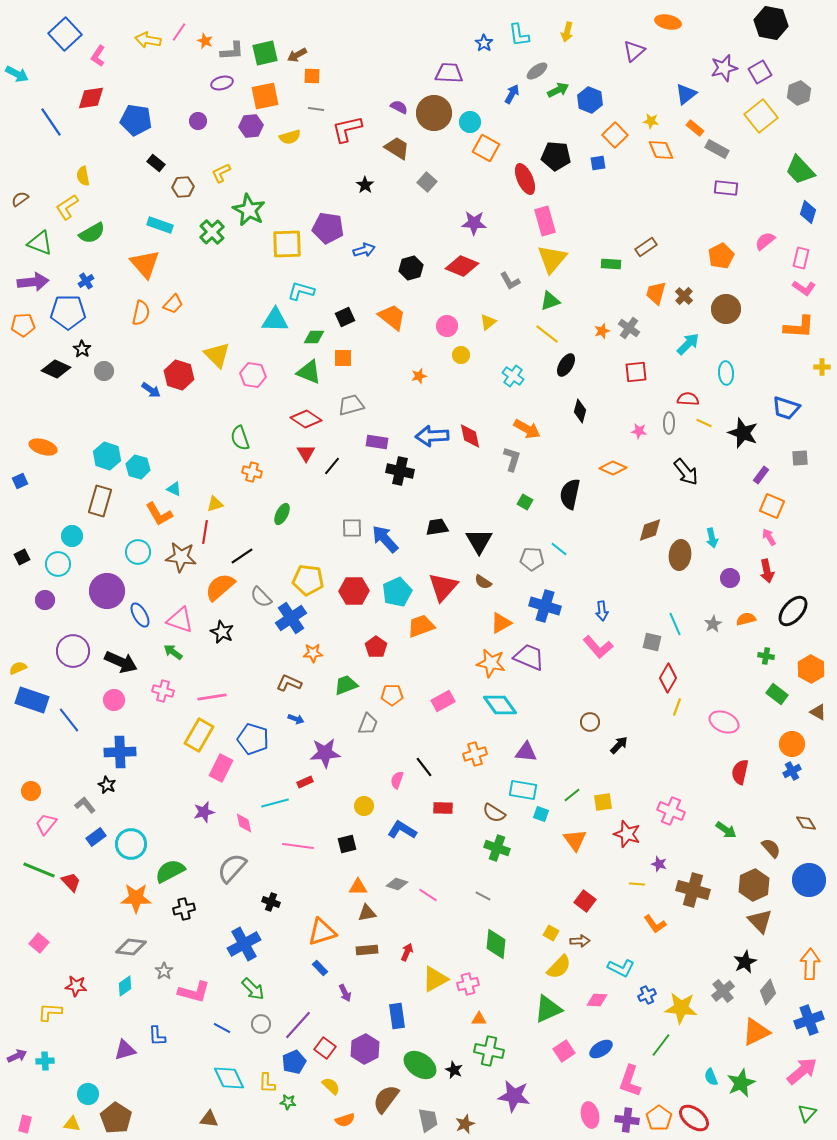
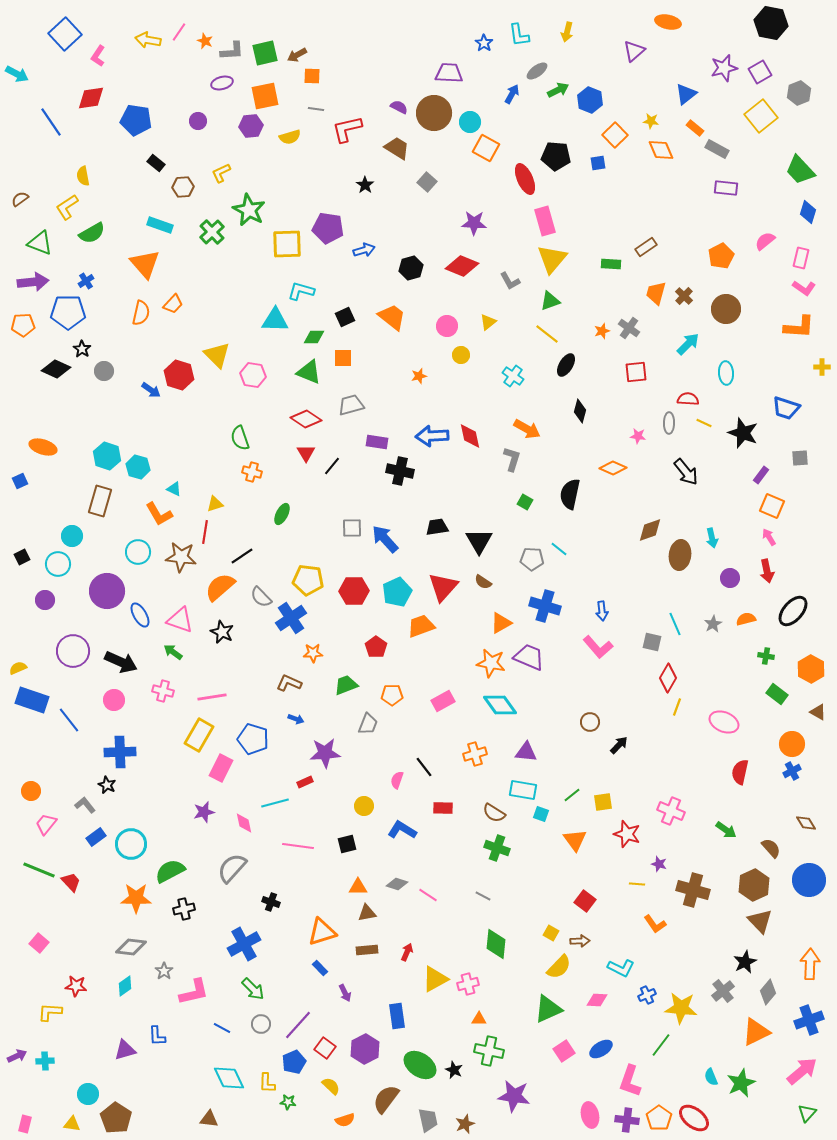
pink star at (639, 431): moved 1 px left, 5 px down
pink L-shape at (194, 992): rotated 28 degrees counterclockwise
